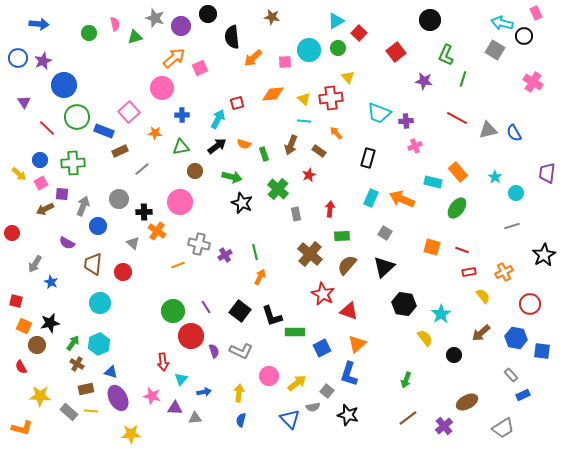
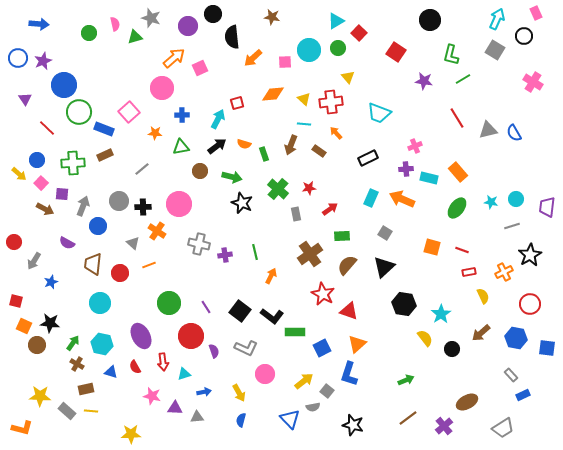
black circle at (208, 14): moved 5 px right
gray star at (155, 18): moved 4 px left
cyan arrow at (502, 23): moved 5 px left, 4 px up; rotated 100 degrees clockwise
purple circle at (181, 26): moved 7 px right
red square at (396, 52): rotated 18 degrees counterclockwise
green L-shape at (446, 55): moved 5 px right; rotated 10 degrees counterclockwise
green line at (463, 79): rotated 42 degrees clockwise
red cross at (331, 98): moved 4 px down
purple triangle at (24, 102): moved 1 px right, 3 px up
green circle at (77, 117): moved 2 px right, 5 px up
red line at (457, 118): rotated 30 degrees clockwise
cyan line at (304, 121): moved 3 px down
purple cross at (406, 121): moved 48 px down
blue rectangle at (104, 131): moved 2 px up
brown rectangle at (120, 151): moved 15 px left, 4 px down
black rectangle at (368, 158): rotated 48 degrees clockwise
blue circle at (40, 160): moved 3 px left
brown circle at (195, 171): moved 5 px right
purple trapezoid at (547, 173): moved 34 px down
red star at (309, 175): moved 13 px down; rotated 16 degrees clockwise
cyan star at (495, 177): moved 4 px left, 25 px down; rotated 24 degrees counterclockwise
cyan rectangle at (433, 182): moved 4 px left, 4 px up
pink square at (41, 183): rotated 16 degrees counterclockwise
cyan circle at (516, 193): moved 6 px down
gray circle at (119, 199): moved 2 px down
pink circle at (180, 202): moved 1 px left, 2 px down
brown arrow at (45, 209): rotated 126 degrees counterclockwise
red arrow at (330, 209): rotated 49 degrees clockwise
black cross at (144, 212): moved 1 px left, 5 px up
red circle at (12, 233): moved 2 px right, 9 px down
brown cross at (310, 254): rotated 15 degrees clockwise
purple cross at (225, 255): rotated 24 degrees clockwise
black star at (544, 255): moved 14 px left
gray arrow at (35, 264): moved 1 px left, 3 px up
orange line at (178, 265): moved 29 px left
red circle at (123, 272): moved 3 px left, 1 px down
orange arrow at (260, 277): moved 11 px right, 1 px up
blue star at (51, 282): rotated 24 degrees clockwise
yellow semicircle at (483, 296): rotated 14 degrees clockwise
green circle at (173, 311): moved 4 px left, 8 px up
black L-shape at (272, 316): rotated 35 degrees counterclockwise
black star at (50, 323): rotated 18 degrees clockwise
cyan hexagon at (99, 344): moved 3 px right; rotated 25 degrees counterclockwise
gray L-shape at (241, 351): moved 5 px right, 3 px up
blue square at (542, 351): moved 5 px right, 3 px up
black circle at (454, 355): moved 2 px left, 6 px up
red semicircle at (21, 367): moved 114 px right
pink circle at (269, 376): moved 4 px left, 2 px up
cyan triangle at (181, 379): moved 3 px right, 5 px up; rotated 32 degrees clockwise
green arrow at (406, 380): rotated 133 degrees counterclockwise
yellow arrow at (297, 383): moved 7 px right, 2 px up
yellow arrow at (239, 393): rotated 144 degrees clockwise
purple ellipse at (118, 398): moved 23 px right, 62 px up
gray rectangle at (69, 412): moved 2 px left, 1 px up
black star at (348, 415): moved 5 px right, 10 px down
gray triangle at (195, 418): moved 2 px right, 1 px up
